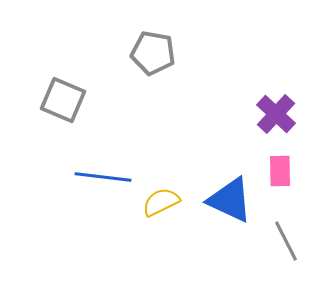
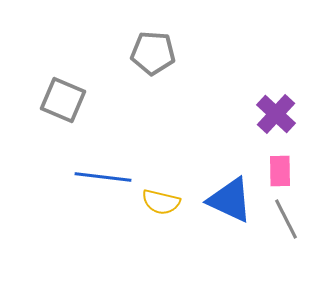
gray pentagon: rotated 6 degrees counterclockwise
yellow semicircle: rotated 141 degrees counterclockwise
gray line: moved 22 px up
